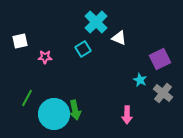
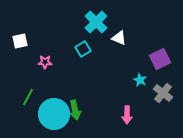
pink star: moved 5 px down
green line: moved 1 px right, 1 px up
